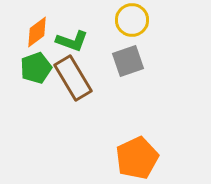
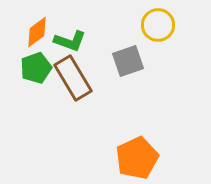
yellow circle: moved 26 px right, 5 px down
green L-shape: moved 2 px left
